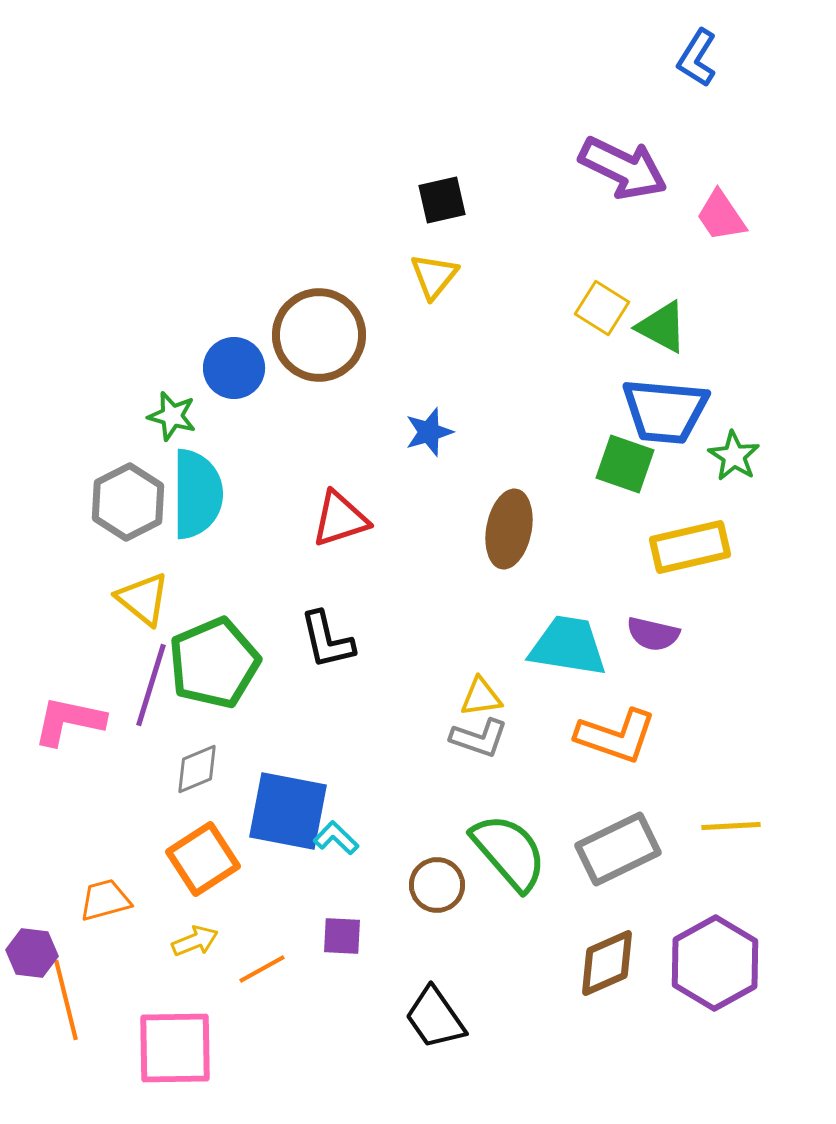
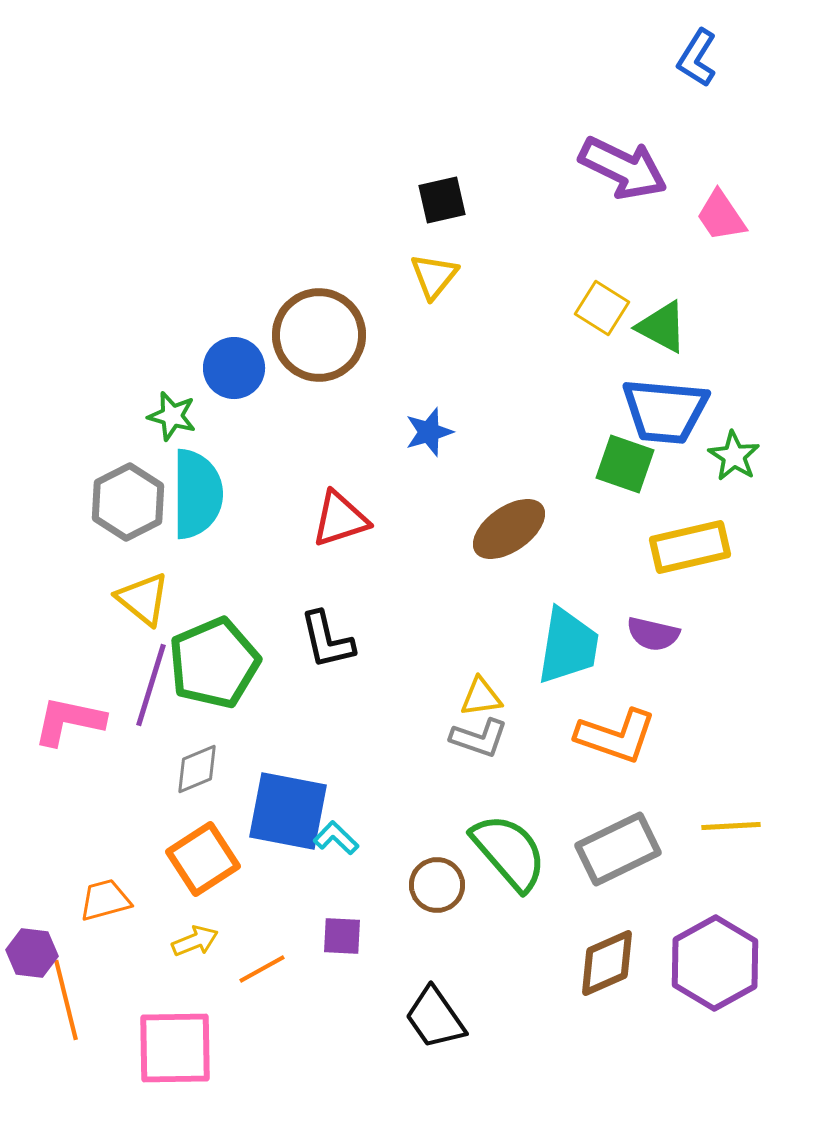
brown ellipse at (509, 529): rotated 44 degrees clockwise
cyan trapezoid at (568, 646): rotated 90 degrees clockwise
